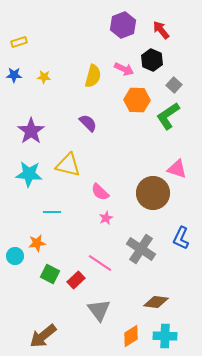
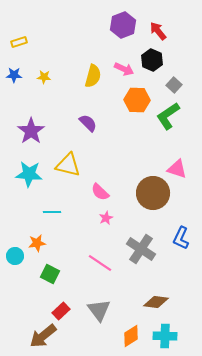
red arrow: moved 3 px left, 1 px down
red rectangle: moved 15 px left, 31 px down
